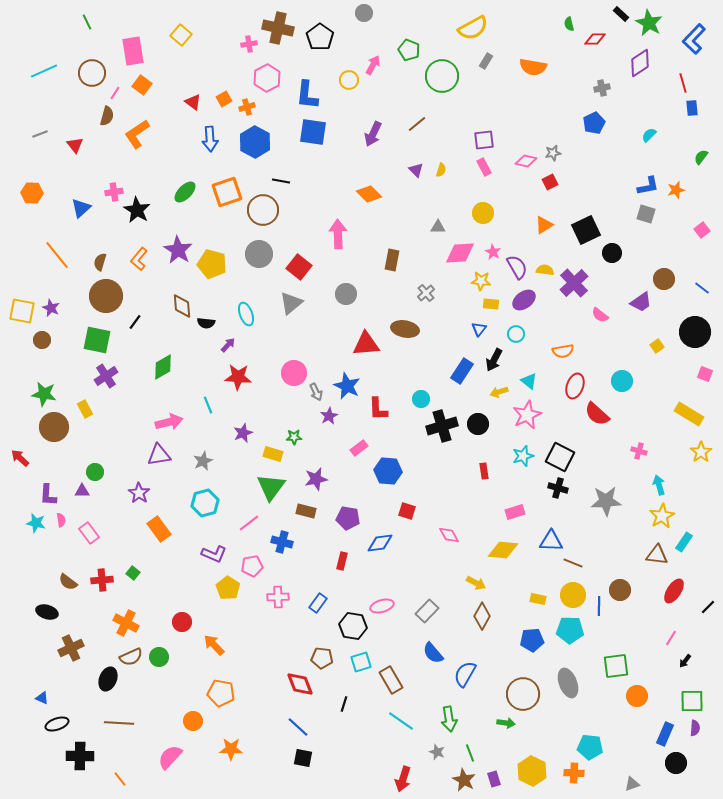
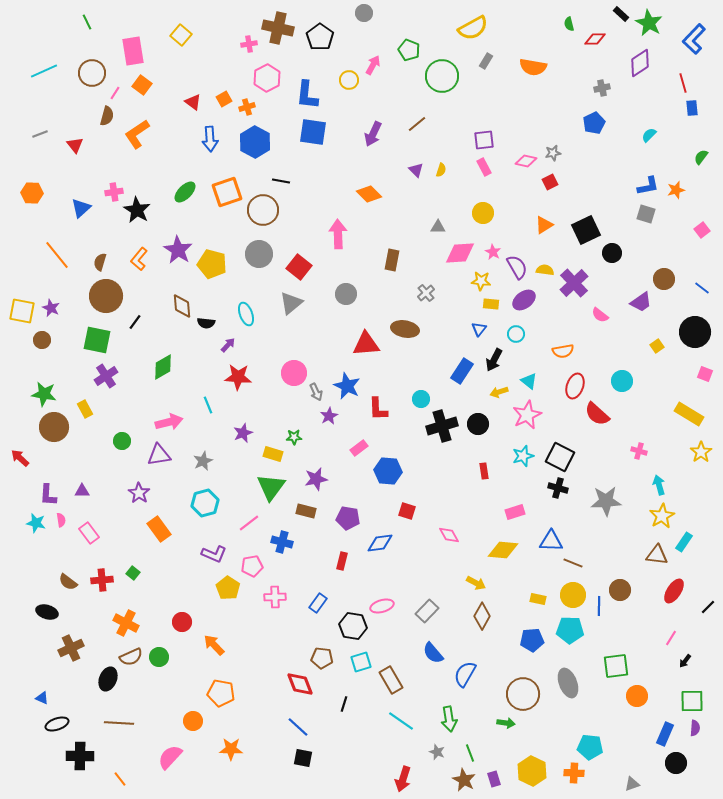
green circle at (95, 472): moved 27 px right, 31 px up
pink cross at (278, 597): moved 3 px left
